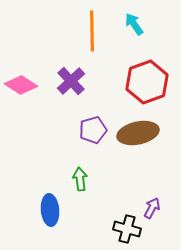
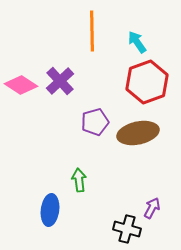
cyan arrow: moved 3 px right, 18 px down
purple cross: moved 11 px left
purple pentagon: moved 2 px right, 8 px up
green arrow: moved 1 px left, 1 px down
blue ellipse: rotated 12 degrees clockwise
